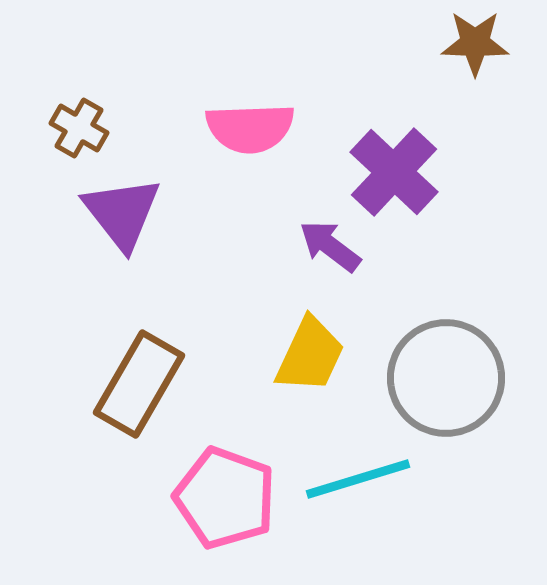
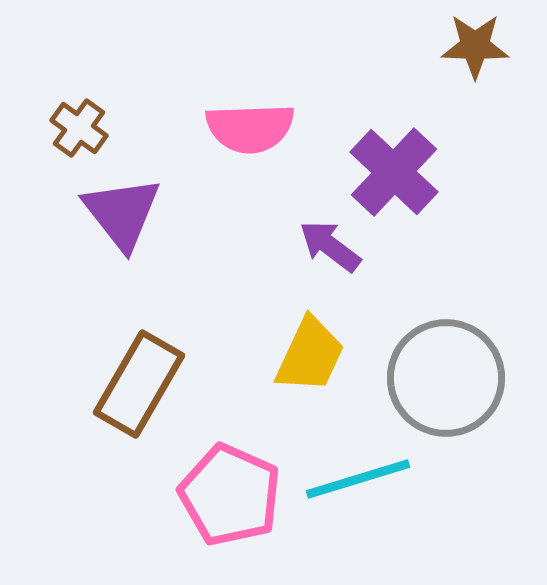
brown star: moved 3 px down
brown cross: rotated 6 degrees clockwise
pink pentagon: moved 5 px right, 3 px up; rotated 4 degrees clockwise
